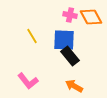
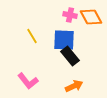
orange arrow: rotated 126 degrees clockwise
